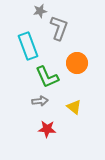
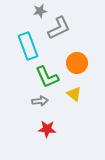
gray L-shape: rotated 45 degrees clockwise
yellow triangle: moved 13 px up
